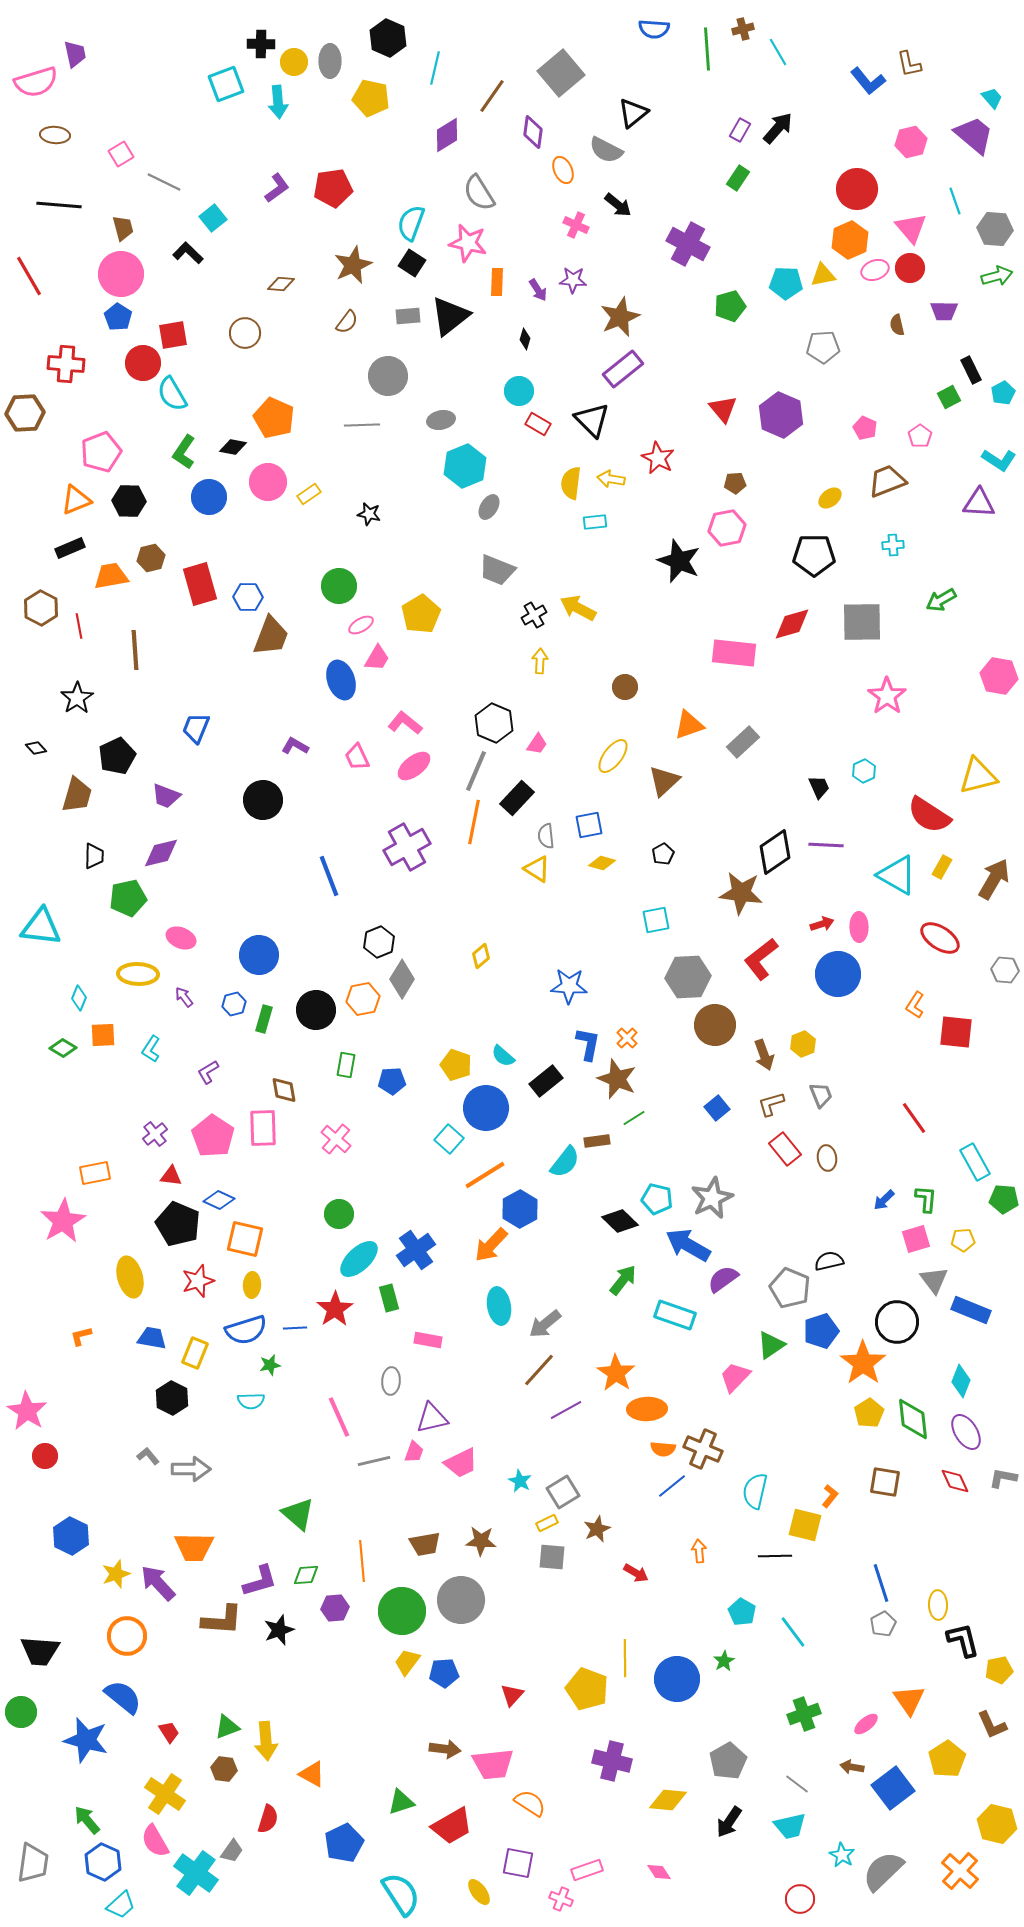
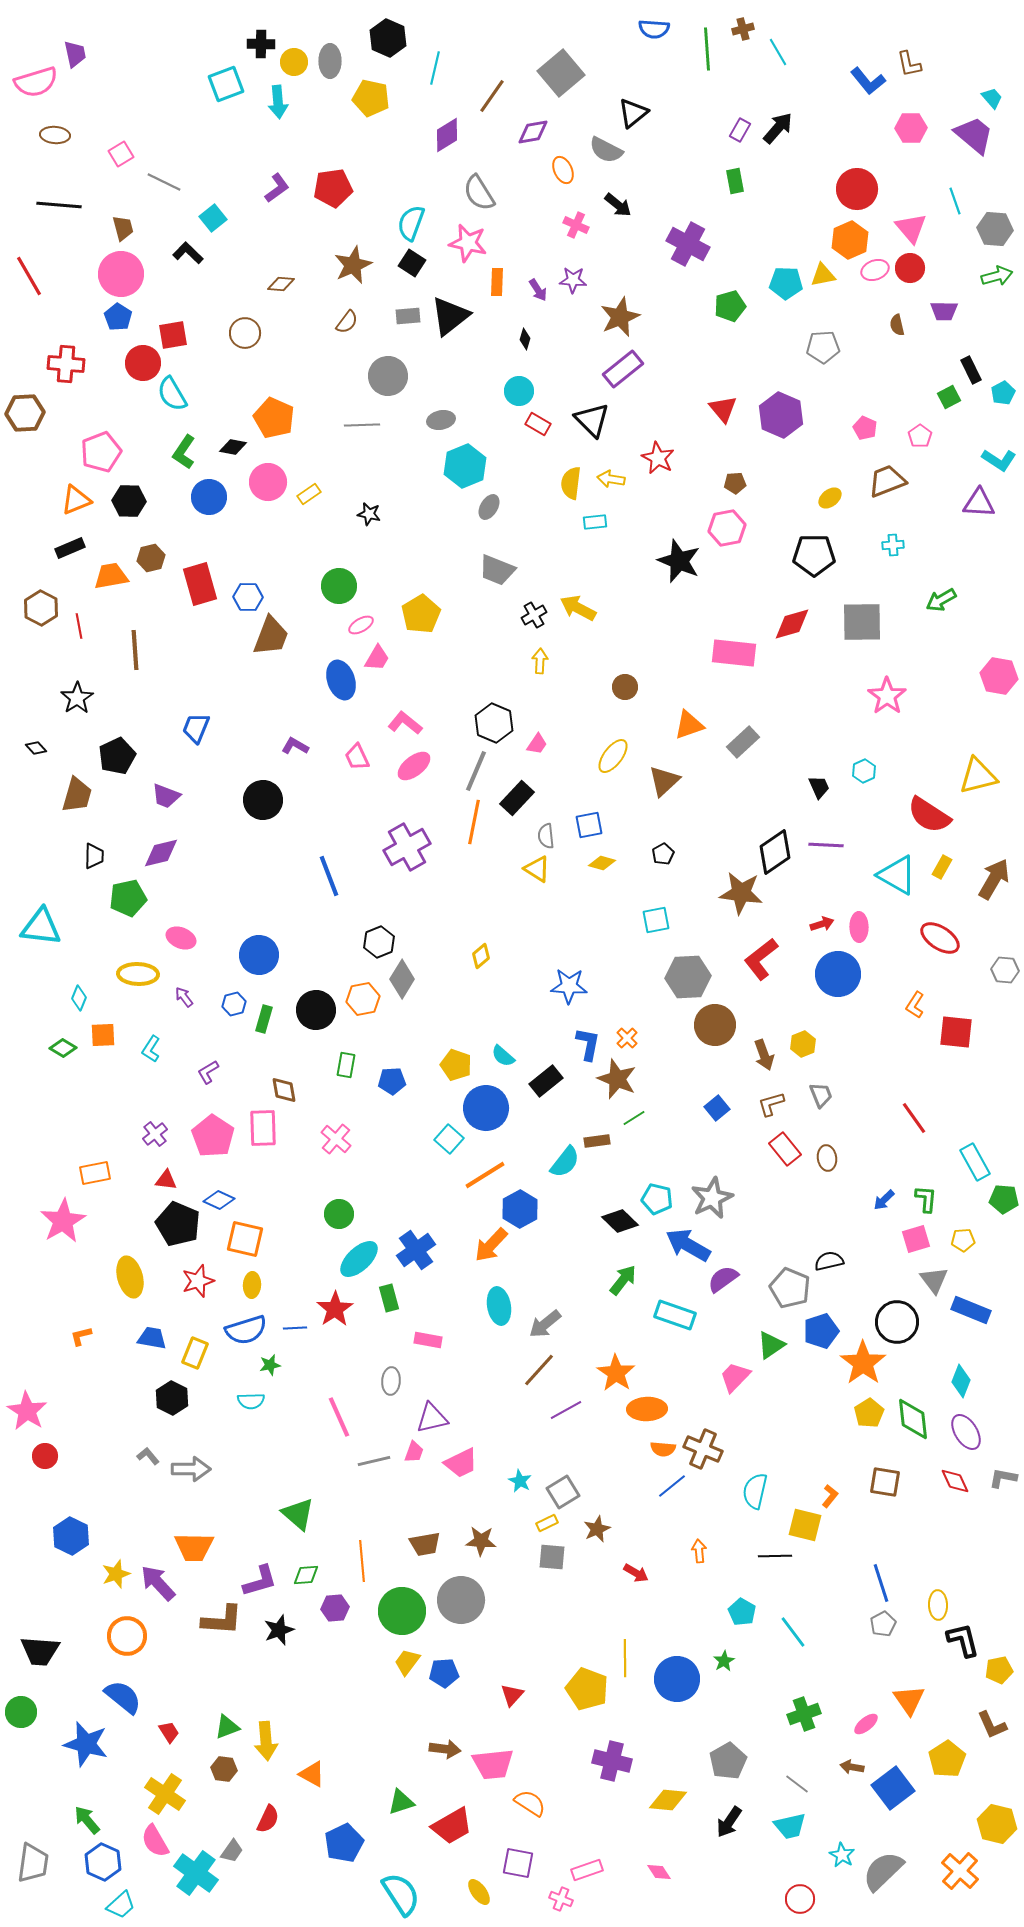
purple diamond at (533, 132): rotated 72 degrees clockwise
pink hexagon at (911, 142): moved 14 px up; rotated 12 degrees clockwise
green rectangle at (738, 178): moved 3 px left, 3 px down; rotated 45 degrees counterclockwise
red triangle at (171, 1176): moved 5 px left, 4 px down
blue star at (86, 1740): moved 4 px down
red semicircle at (268, 1819): rotated 8 degrees clockwise
